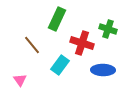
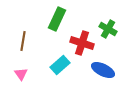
green cross: rotated 12 degrees clockwise
brown line: moved 9 px left, 4 px up; rotated 48 degrees clockwise
cyan rectangle: rotated 12 degrees clockwise
blue ellipse: rotated 25 degrees clockwise
pink triangle: moved 1 px right, 6 px up
